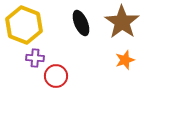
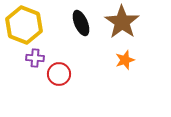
red circle: moved 3 px right, 2 px up
